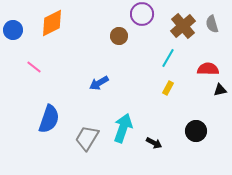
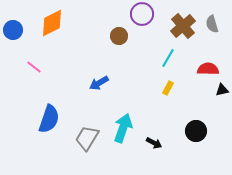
black triangle: moved 2 px right
